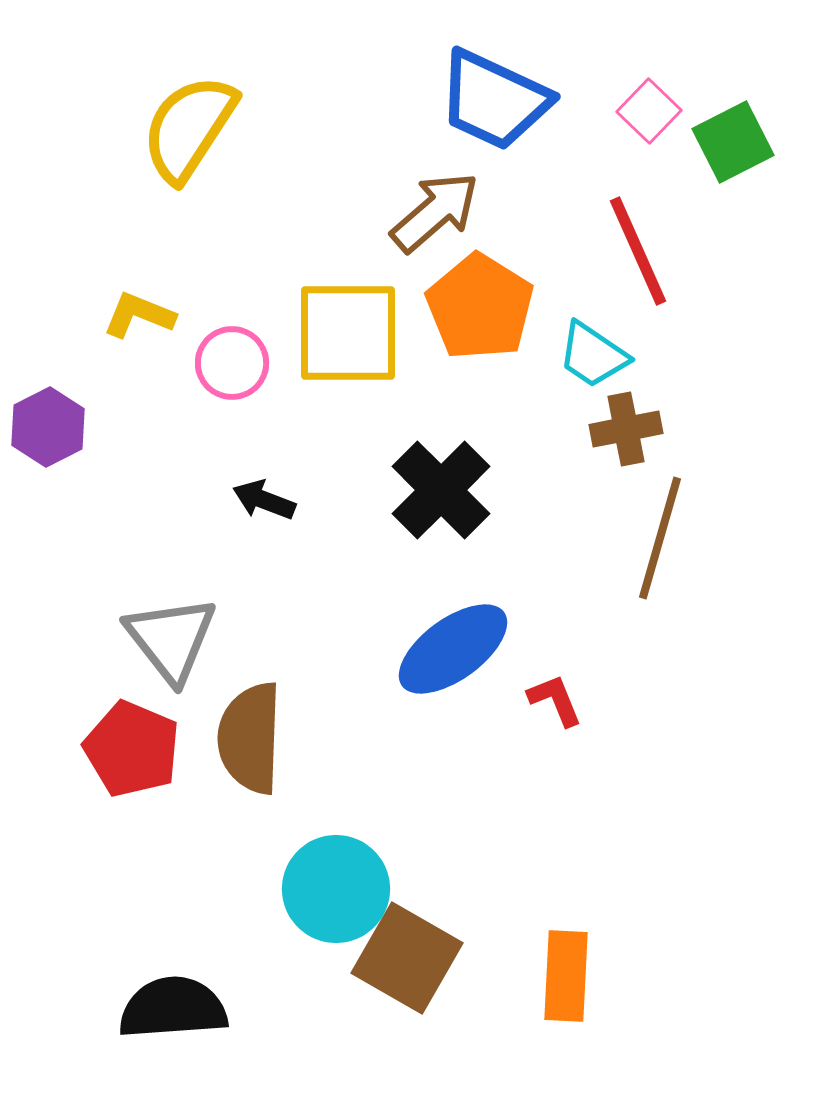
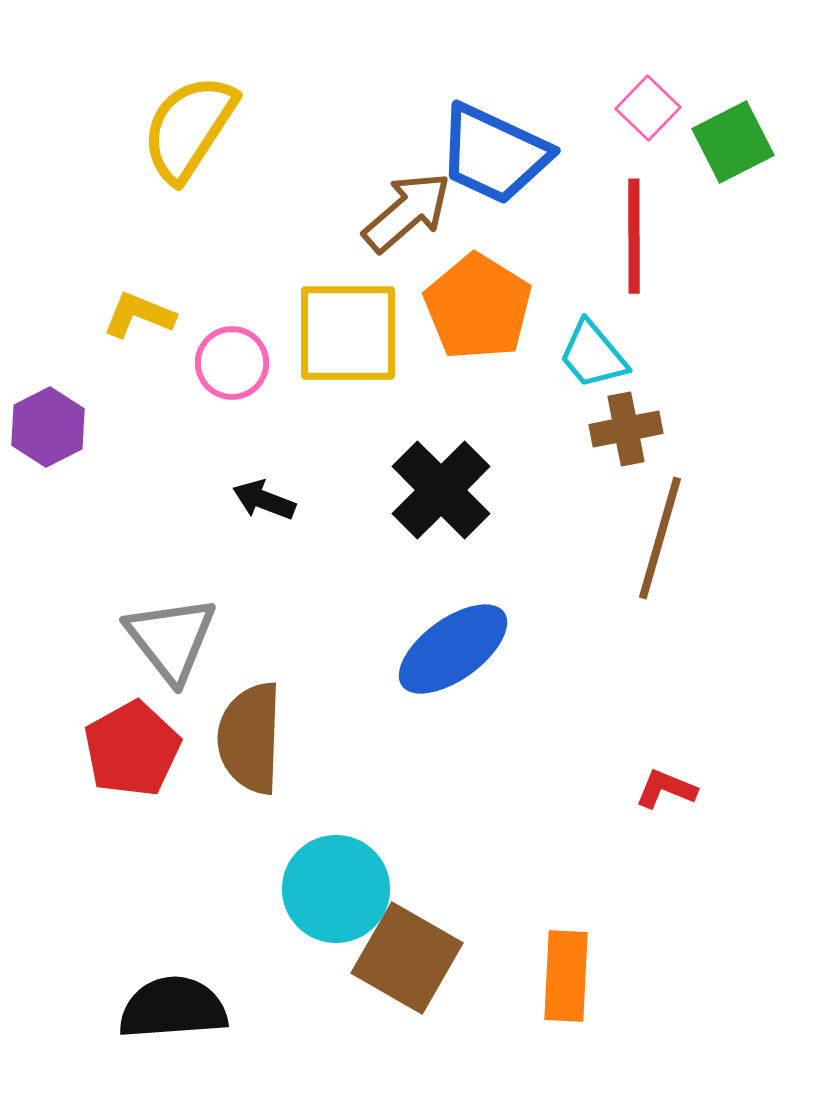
blue trapezoid: moved 54 px down
pink square: moved 1 px left, 3 px up
brown arrow: moved 28 px left
red line: moved 4 px left, 15 px up; rotated 24 degrees clockwise
orange pentagon: moved 2 px left
cyan trapezoid: rotated 16 degrees clockwise
red L-shape: moved 111 px right, 89 px down; rotated 46 degrees counterclockwise
red pentagon: rotated 20 degrees clockwise
